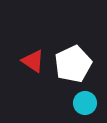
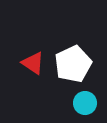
red triangle: moved 2 px down
